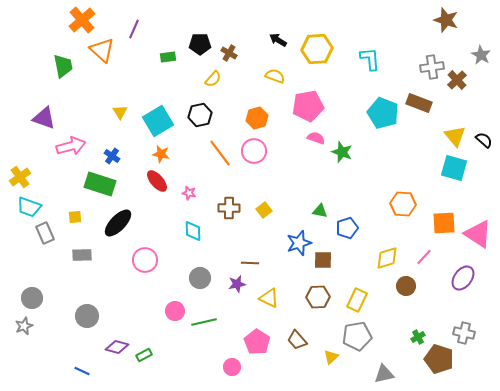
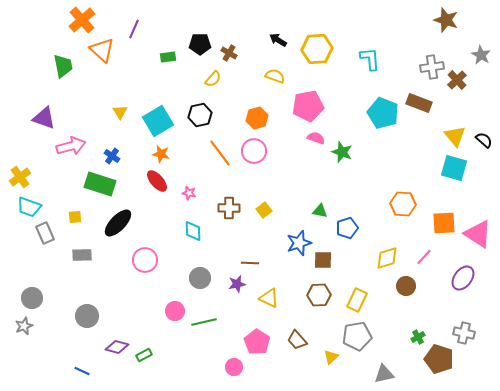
brown hexagon at (318, 297): moved 1 px right, 2 px up
pink circle at (232, 367): moved 2 px right
